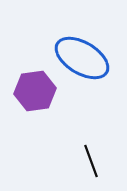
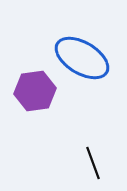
black line: moved 2 px right, 2 px down
